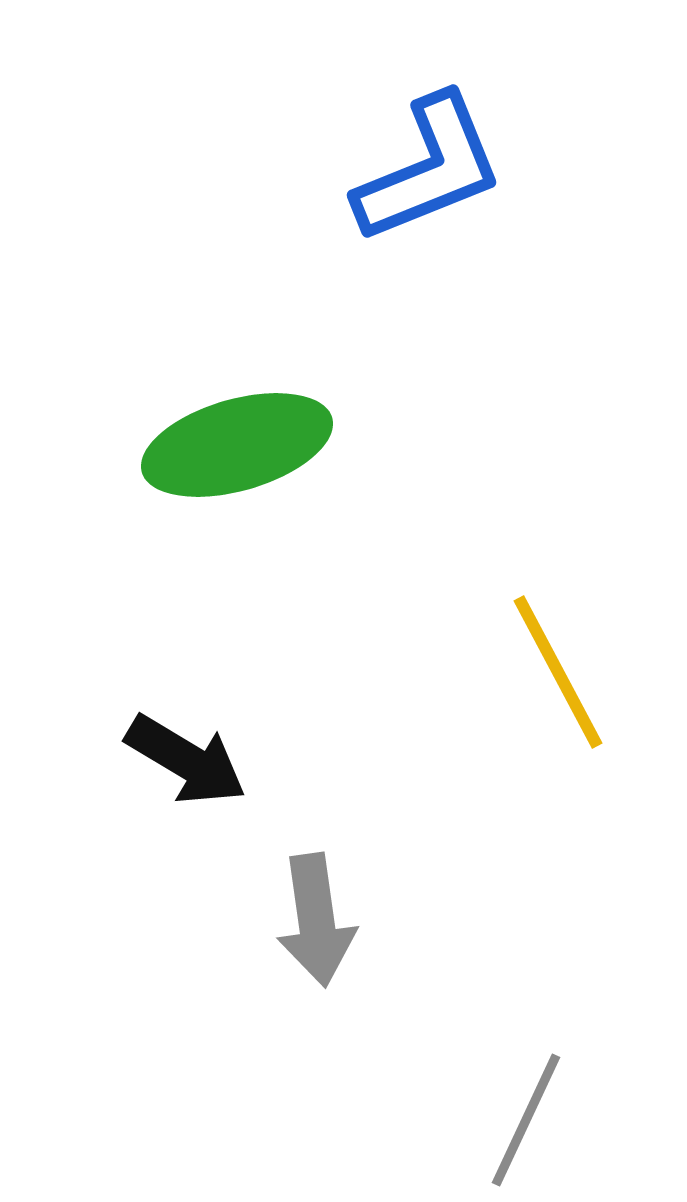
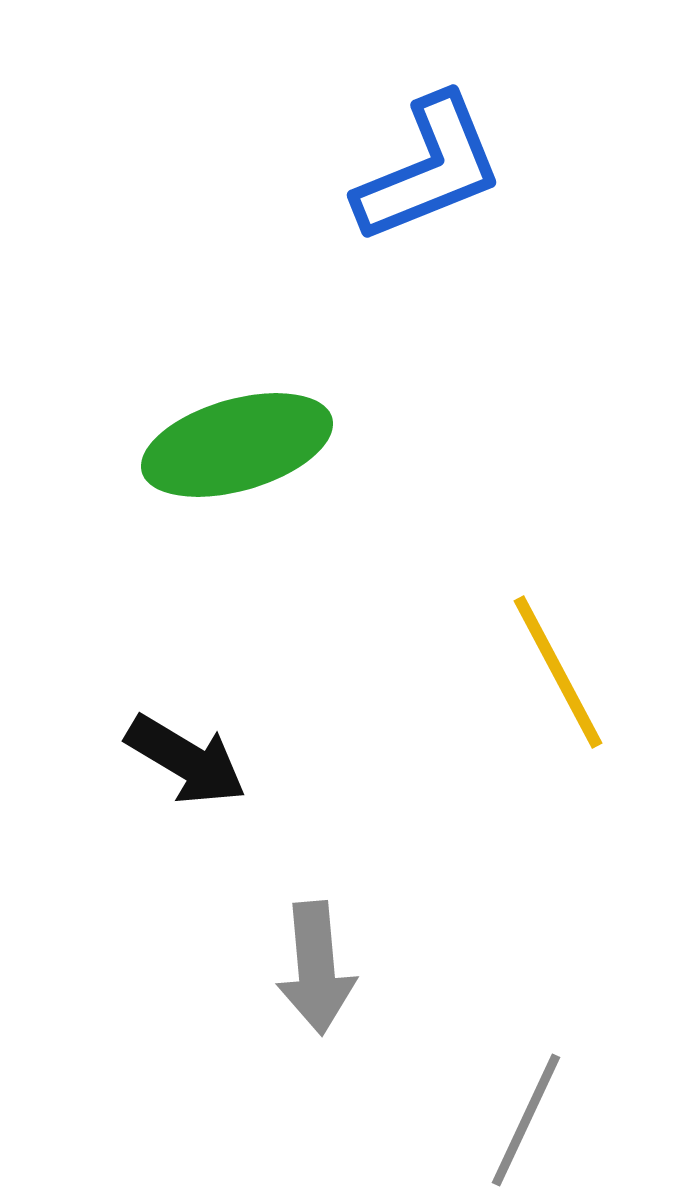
gray arrow: moved 48 px down; rotated 3 degrees clockwise
